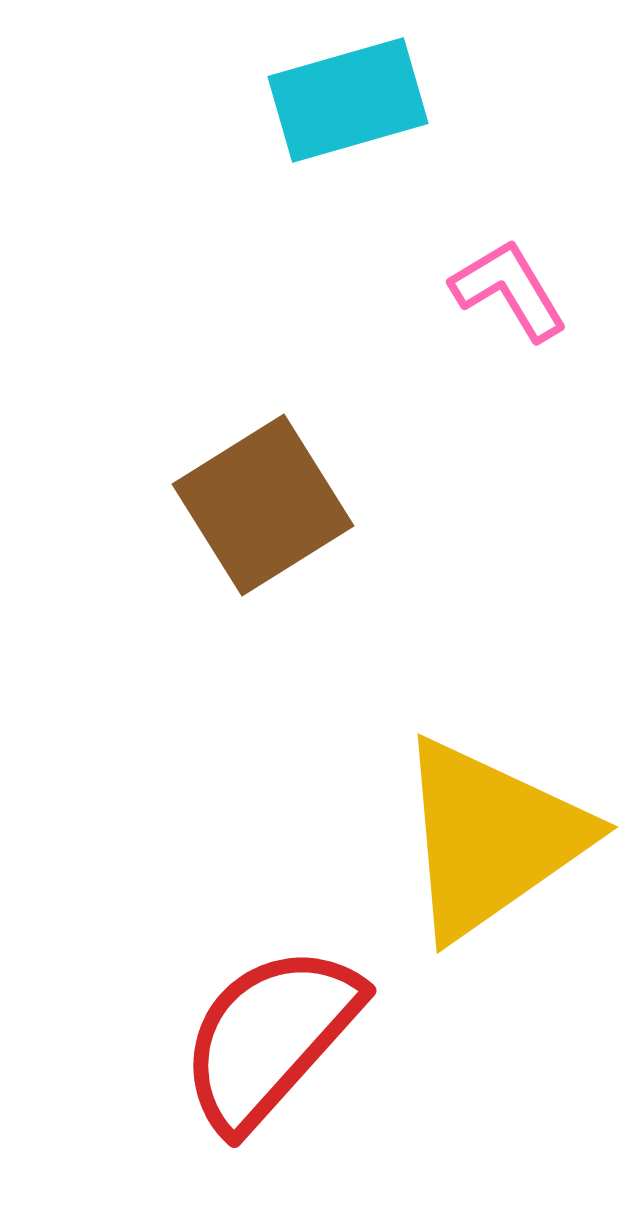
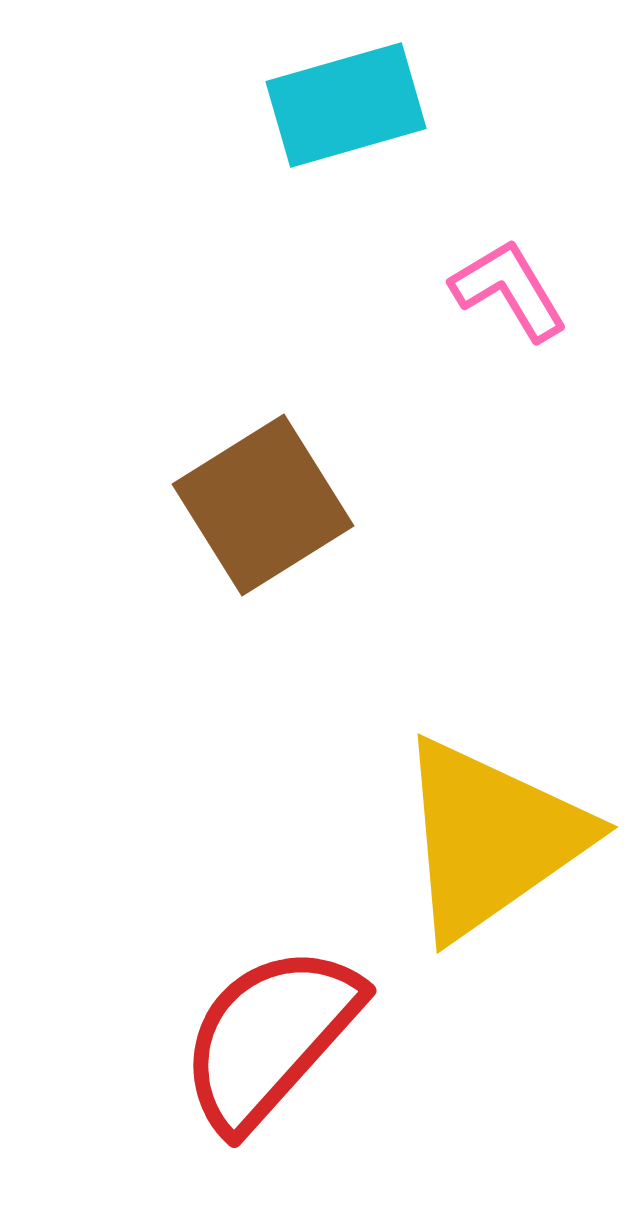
cyan rectangle: moved 2 px left, 5 px down
